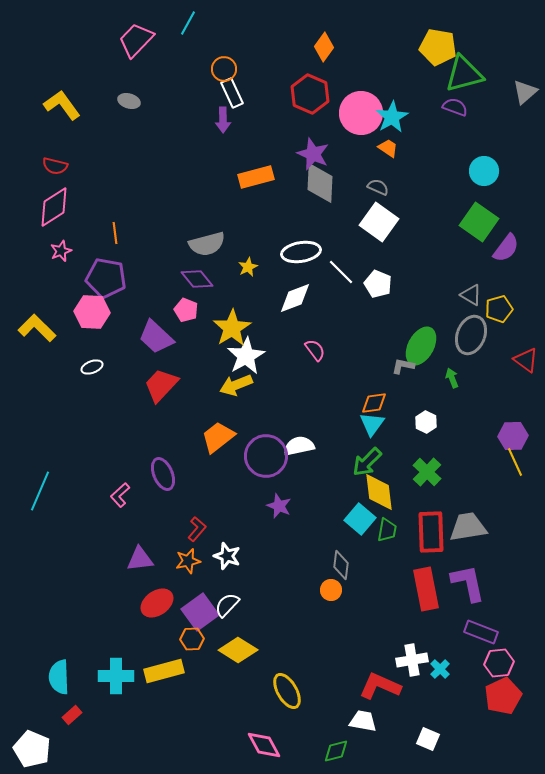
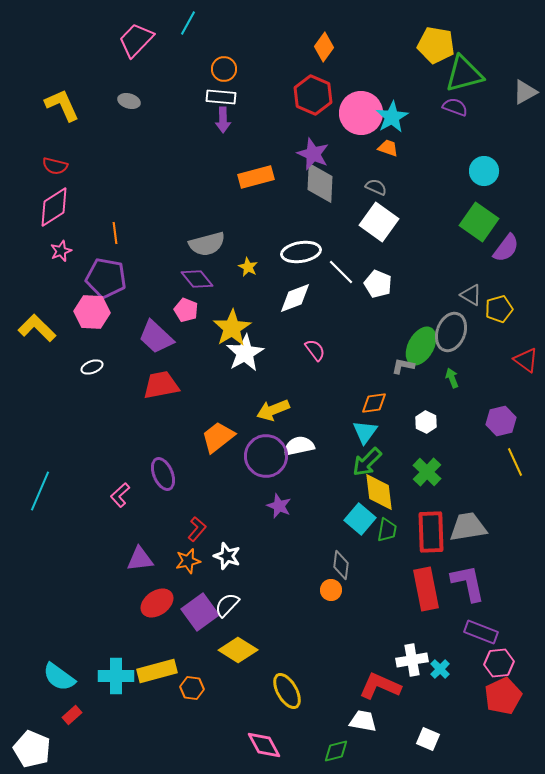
yellow pentagon at (438, 47): moved 2 px left, 2 px up
gray triangle at (525, 92): rotated 12 degrees clockwise
white rectangle at (232, 93): moved 11 px left, 4 px down; rotated 60 degrees counterclockwise
red hexagon at (310, 94): moved 3 px right, 1 px down
yellow L-shape at (62, 105): rotated 12 degrees clockwise
orange trapezoid at (388, 148): rotated 15 degrees counterclockwise
gray semicircle at (378, 187): moved 2 px left
yellow star at (248, 267): rotated 18 degrees counterclockwise
gray ellipse at (471, 335): moved 20 px left, 3 px up
white star at (246, 356): moved 1 px left, 3 px up
red trapezoid at (161, 385): rotated 36 degrees clockwise
yellow arrow at (236, 385): moved 37 px right, 25 px down
cyan triangle at (372, 424): moved 7 px left, 8 px down
purple hexagon at (513, 436): moved 12 px left, 15 px up; rotated 12 degrees counterclockwise
orange hexagon at (192, 639): moved 49 px down; rotated 10 degrees clockwise
yellow rectangle at (164, 671): moved 7 px left
cyan semicircle at (59, 677): rotated 52 degrees counterclockwise
